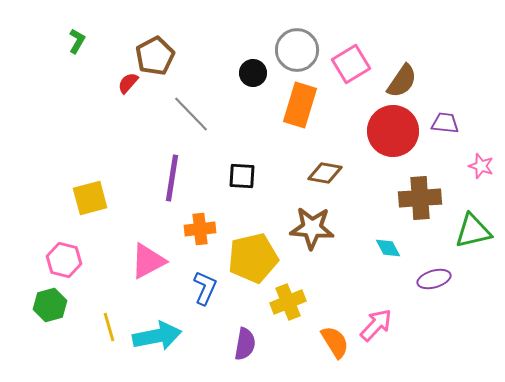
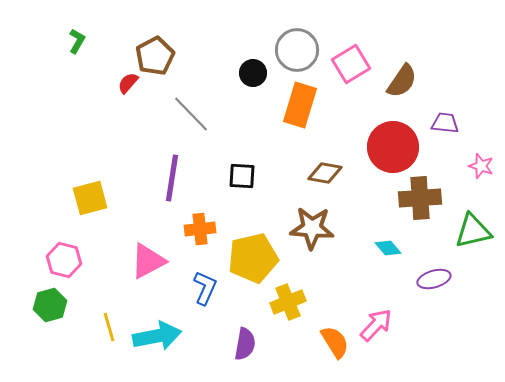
red circle: moved 16 px down
cyan diamond: rotated 12 degrees counterclockwise
